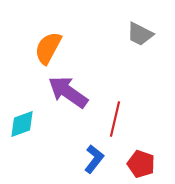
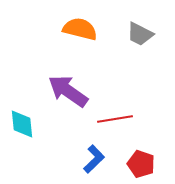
orange semicircle: moved 32 px right, 19 px up; rotated 76 degrees clockwise
purple arrow: moved 1 px up
red line: rotated 68 degrees clockwise
cyan diamond: rotated 76 degrees counterclockwise
blue L-shape: rotated 8 degrees clockwise
